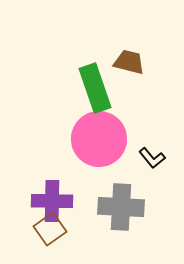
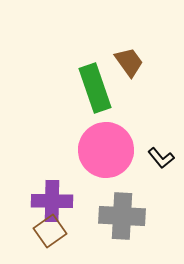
brown trapezoid: rotated 40 degrees clockwise
pink circle: moved 7 px right, 11 px down
black L-shape: moved 9 px right
gray cross: moved 1 px right, 9 px down
brown square: moved 2 px down
